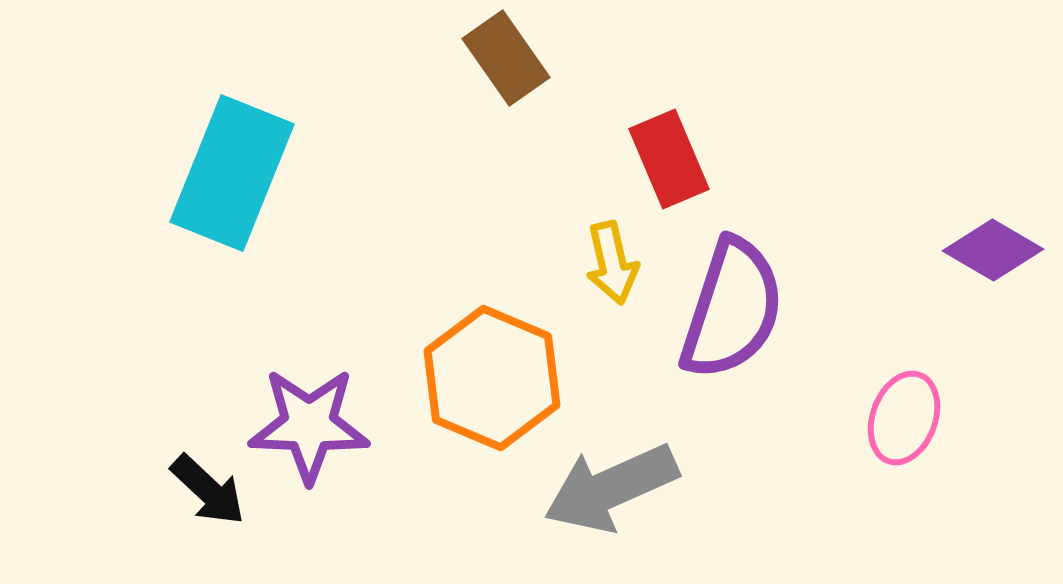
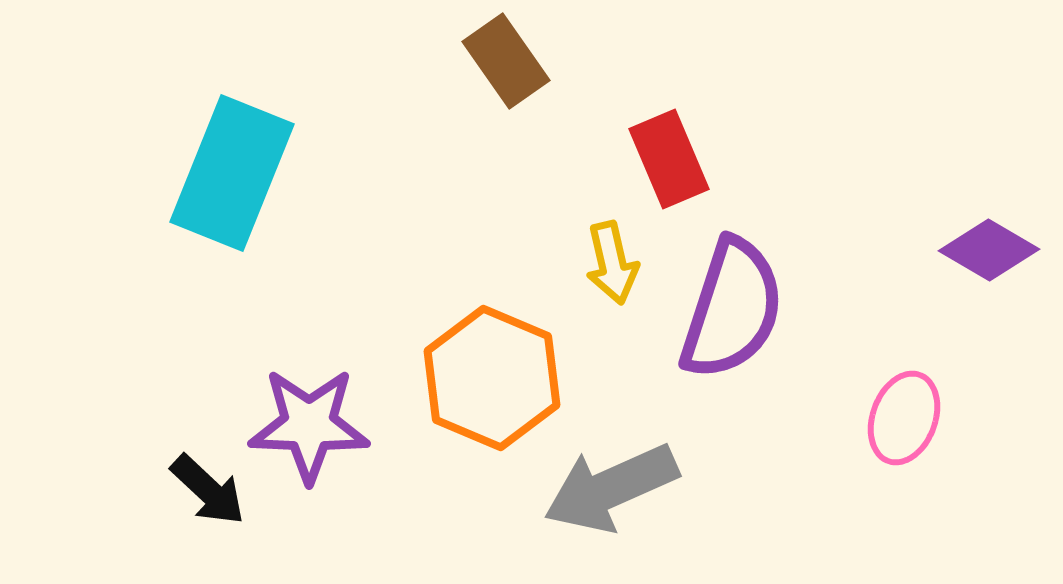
brown rectangle: moved 3 px down
purple diamond: moved 4 px left
